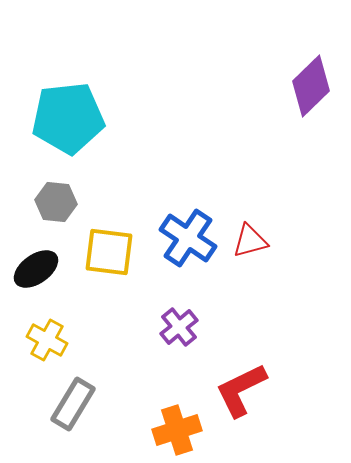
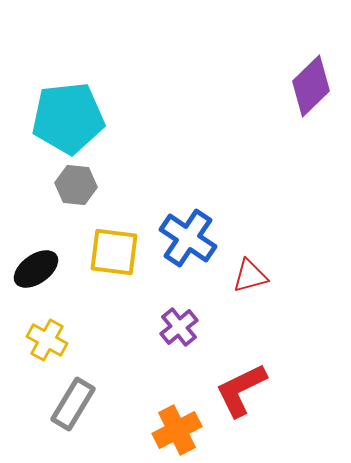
gray hexagon: moved 20 px right, 17 px up
red triangle: moved 35 px down
yellow square: moved 5 px right
orange cross: rotated 9 degrees counterclockwise
